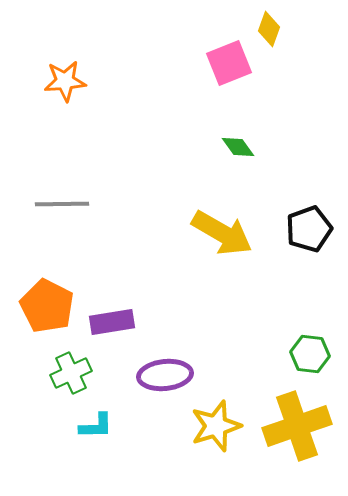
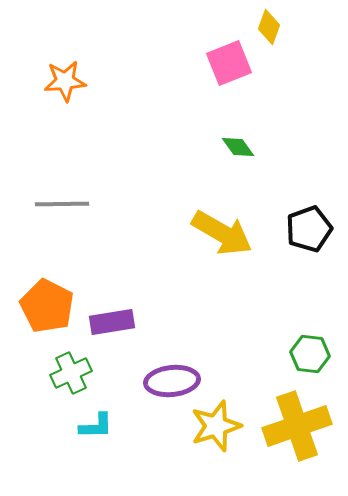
yellow diamond: moved 2 px up
purple ellipse: moved 7 px right, 6 px down
